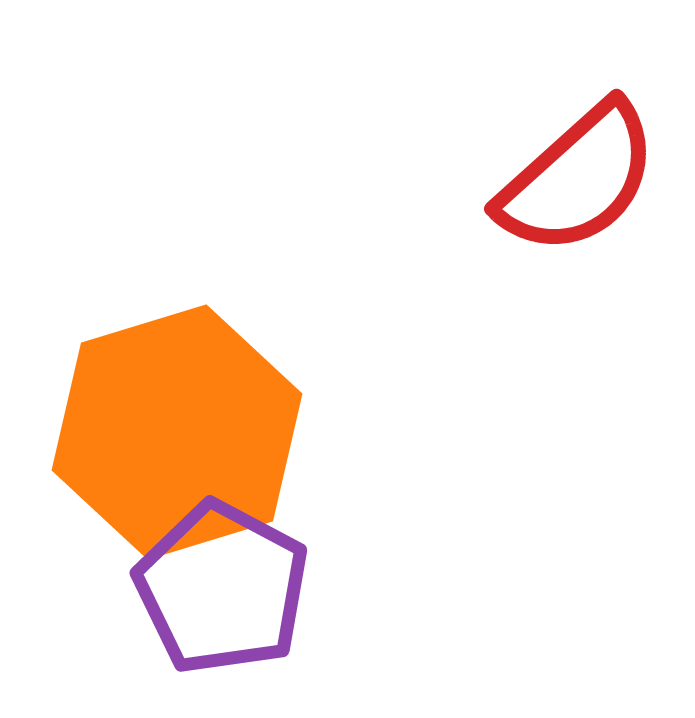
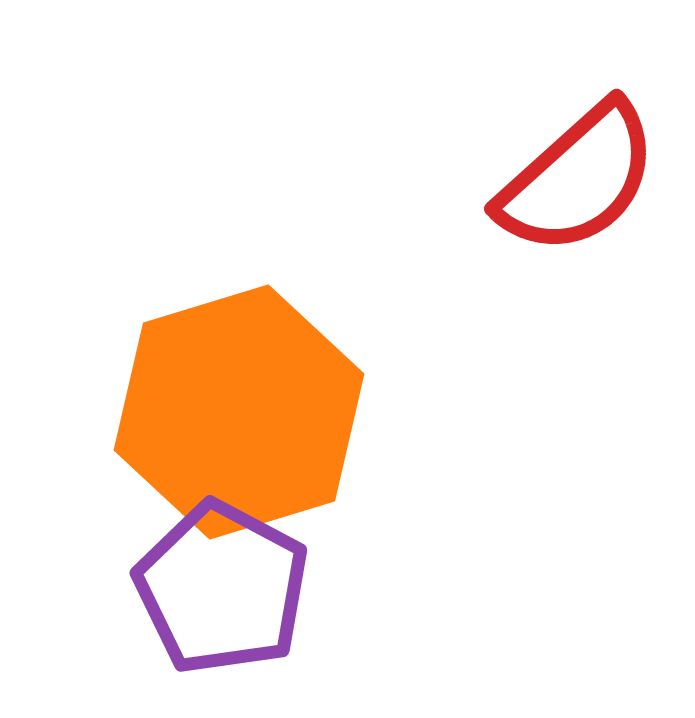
orange hexagon: moved 62 px right, 20 px up
